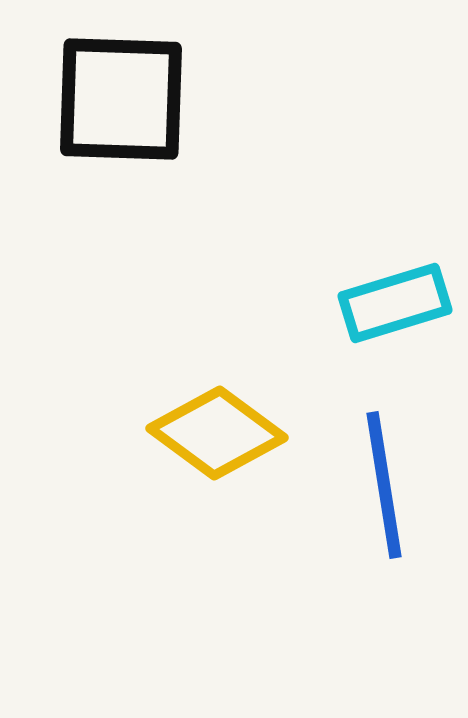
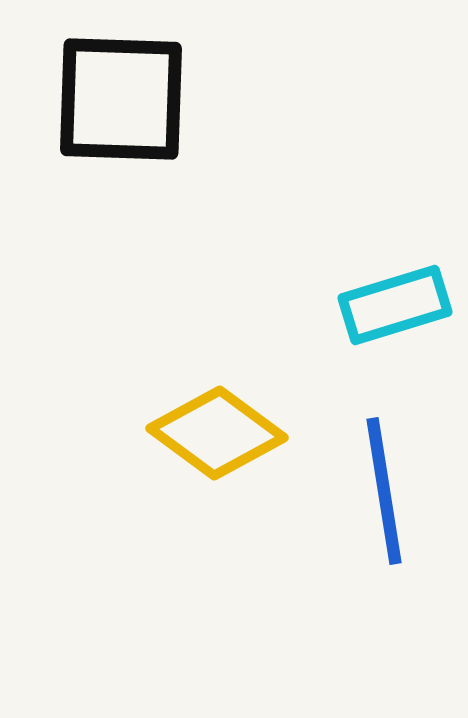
cyan rectangle: moved 2 px down
blue line: moved 6 px down
